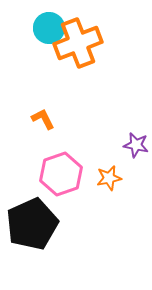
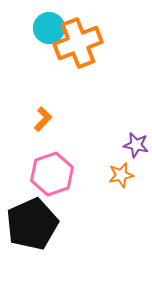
orange L-shape: rotated 70 degrees clockwise
pink hexagon: moved 9 px left
orange star: moved 12 px right, 3 px up
